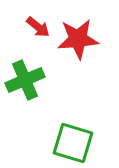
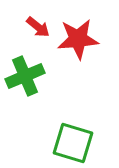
green cross: moved 4 px up
